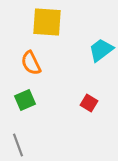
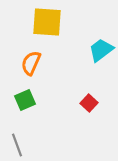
orange semicircle: rotated 50 degrees clockwise
red square: rotated 12 degrees clockwise
gray line: moved 1 px left
